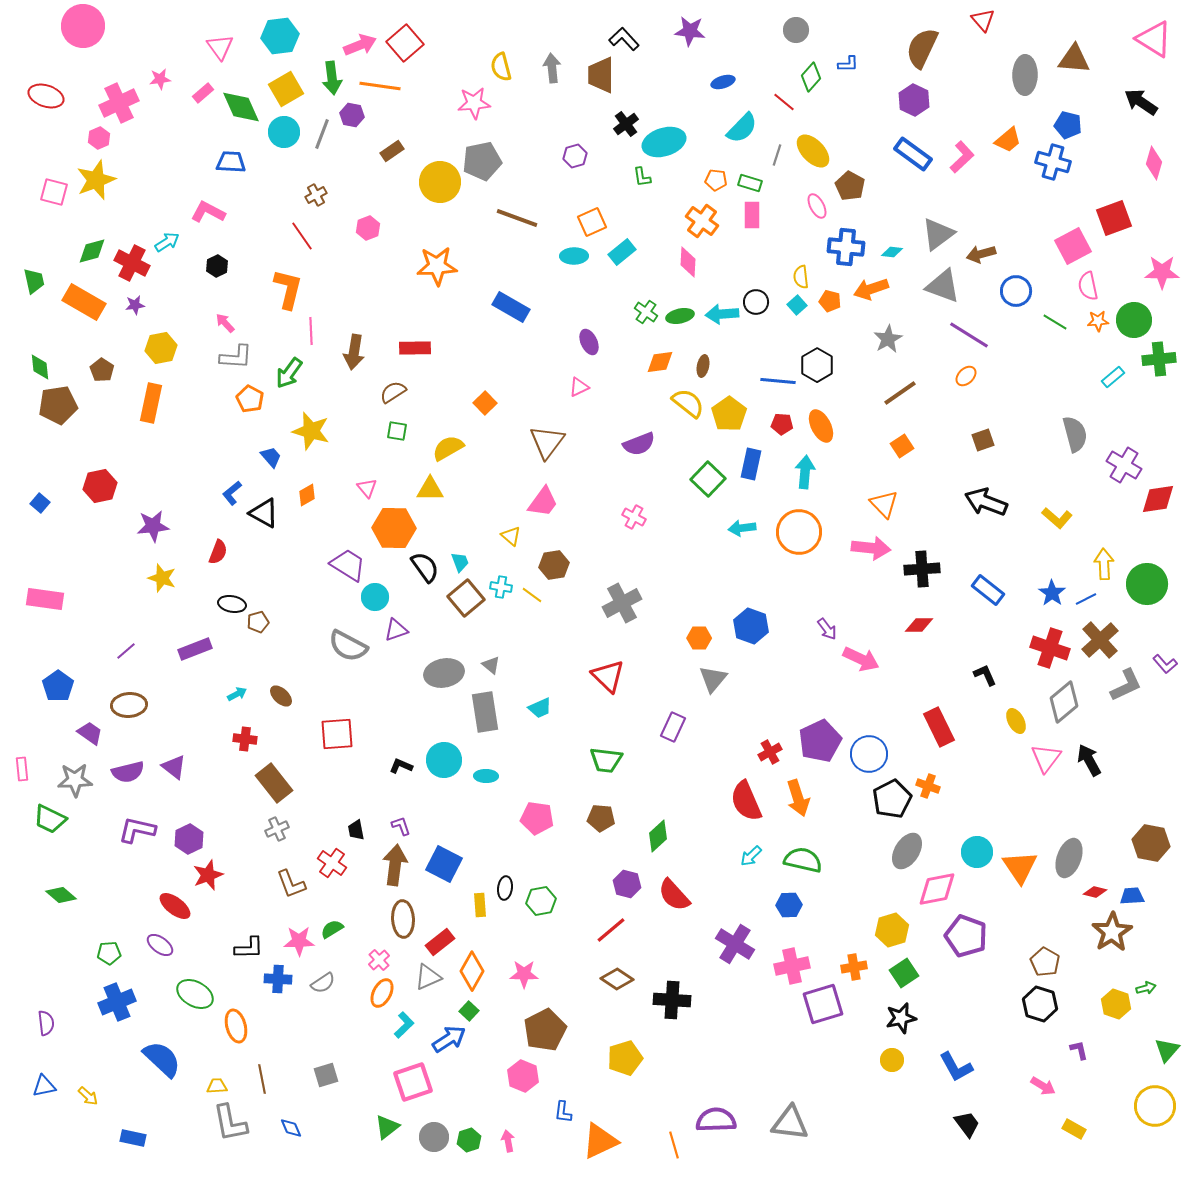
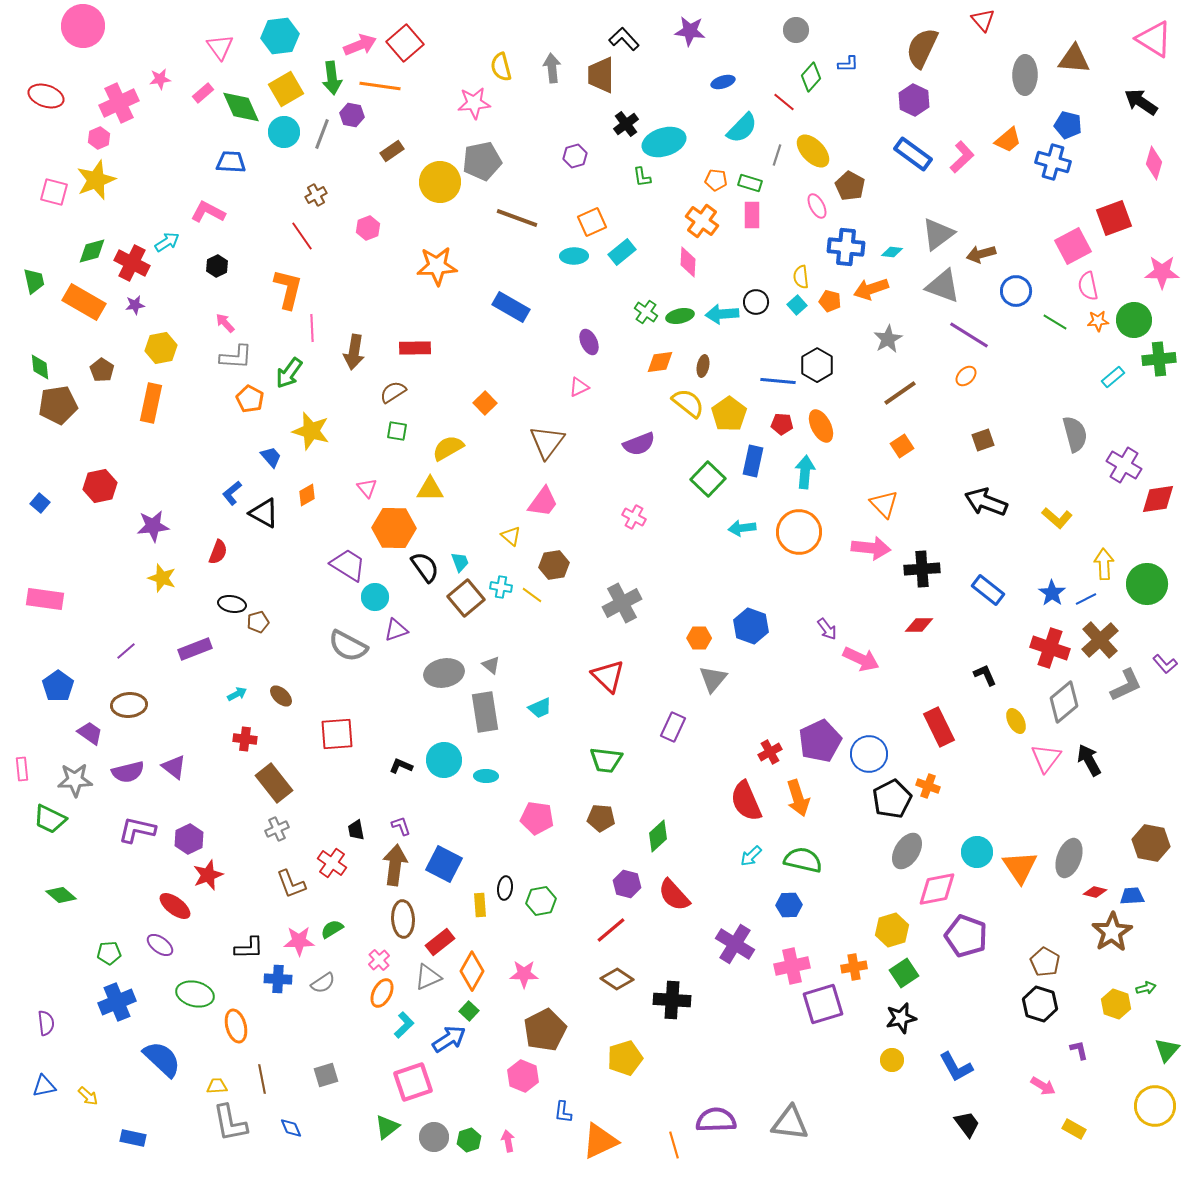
pink line at (311, 331): moved 1 px right, 3 px up
blue rectangle at (751, 464): moved 2 px right, 3 px up
green ellipse at (195, 994): rotated 15 degrees counterclockwise
